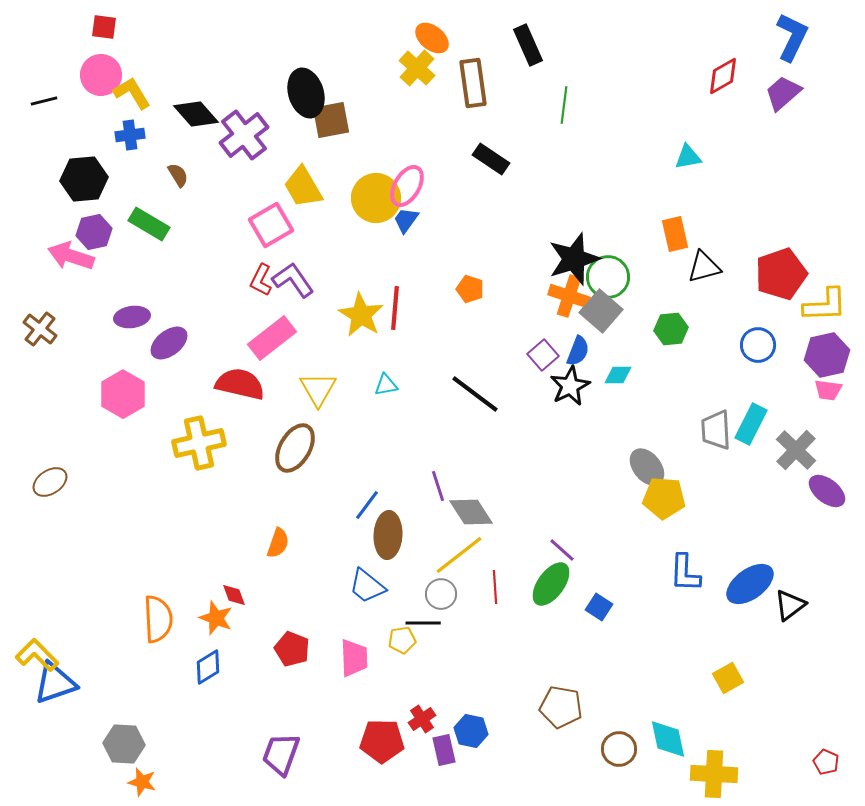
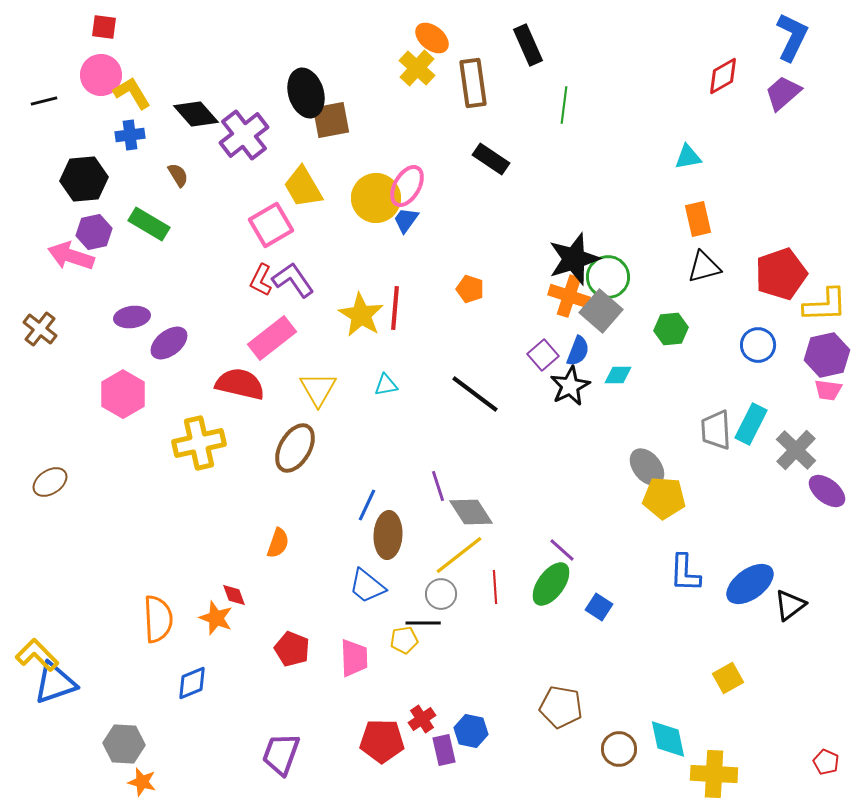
orange rectangle at (675, 234): moved 23 px right, 15 px up
blue line at (367, 505): rotated 12 degrees counterclockwise
yellow pentagon at (402, 640): moved 2 px right
blue diamond at (208, 667): moved 16 px left, 16 px down; rotated 9 degrees clockwise
